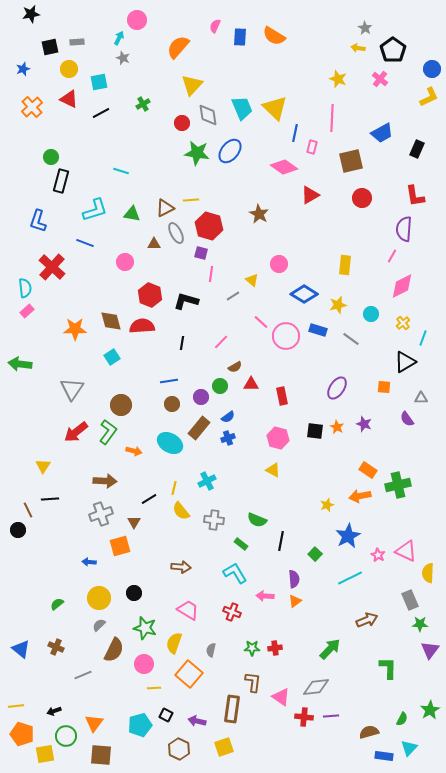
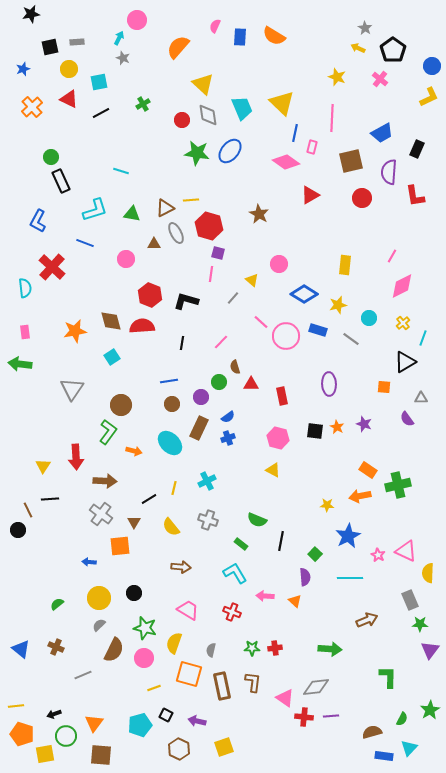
yellow arrow at (358, 48): rotated 16 degrees clockwise
blue circle at (432, 69): moved 3 px up
yellow star at (338, 79): moved 1 px left, 2 px up
yellow triangle at (192, 85): moved 11 px right, 1 px up; rotated 30 degrees counterclockwise
yellow triangle at (275, 108): moved 7 px right, 5 px up
red circle at (182, 123): moved 3 px up
pink diamond at (284, 167): moved 2 px right, 5 px up
black rectangle at (61, 181): rotated 40 degrees counterclockwise
blue L-shape at (38, 221): rotated 10 degrees clockwise
purple semicircle at (404, 229): moved 15 px left, 57 px up
purple square at (201, 253): moved 17 px right
pink circle at (125, 262): moved 1 px right, 3 px up
gray line at (233, 296): moved 2 px down; rotated 16 degrees counterclockwise
pink rectangle at (27, 311): moved 2 px left, 21 px down; rotated 56 degrees counterclockwise
cyan circle at (371, 314): moved 2 px left, 4 px down
orange star at (75, 329): moved 2 px down; rotated 10 degrees counterclockwise
brown semicircle at (235, 367): rotated 104 degrees clockwise
green circle at (220, 386): moved 1 px left, 4 px up
purple ellipse at (337, 388): moved 8 px left, 4 px up; rotated 35 degrees counterclockwise
brown rectangle at (199, 428): rotated 15 degrees counterclockwise
red arrow at (76, 432): moved 25 px down; rotated 55 degrees counterclockwise
cyan ellipse at (170, 443): rotated 15 degrees clockwise
yellow star at (327, 505): rotated 24 degrees clockwise
yellow semicircle at (181, 511): moved 10 px left, 16 px down
gray cross at (101, 514): rotated 35 degrees counterclockwise
gray cross at (214, 520): moved 6 px left; rotated 12 degrees clockwise
orange square at (120, 546): rotated 10 degrees clockwise
cyan line at (350, 578): rotated 25 degrees clockwise
purple semicircle at (294, 579): moved 11 px right, 2 px up
orange triangle at (295, 601): rotated 40 degrees counterclockwise
green arrow at (330, 649): rotated 50 degrees clockwise
pink circle at (144, 664): moved 6 px up
green L-shape at (388, 668): moved 9 px down
orange square at (189, 674): rotated 24 degrees counterclockwise
yellow line at (154, 688): rotated 16 degrees counterclockwise
pink triangle at (281, 697): moved 4 px right, 1 px down
brown rectangle at (232, 709): moved 10 px left, 23 px up; rotated 20 degrees counterclockwise
black arrow at (54, 711): moved 3 px down
brown semicircle at (369, 732): moved 3 px right
